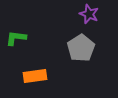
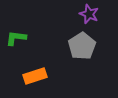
gray pentagon: moved 1 px right, 2 px up
orange rectangle: rotated 10 degrees counterclockwise
